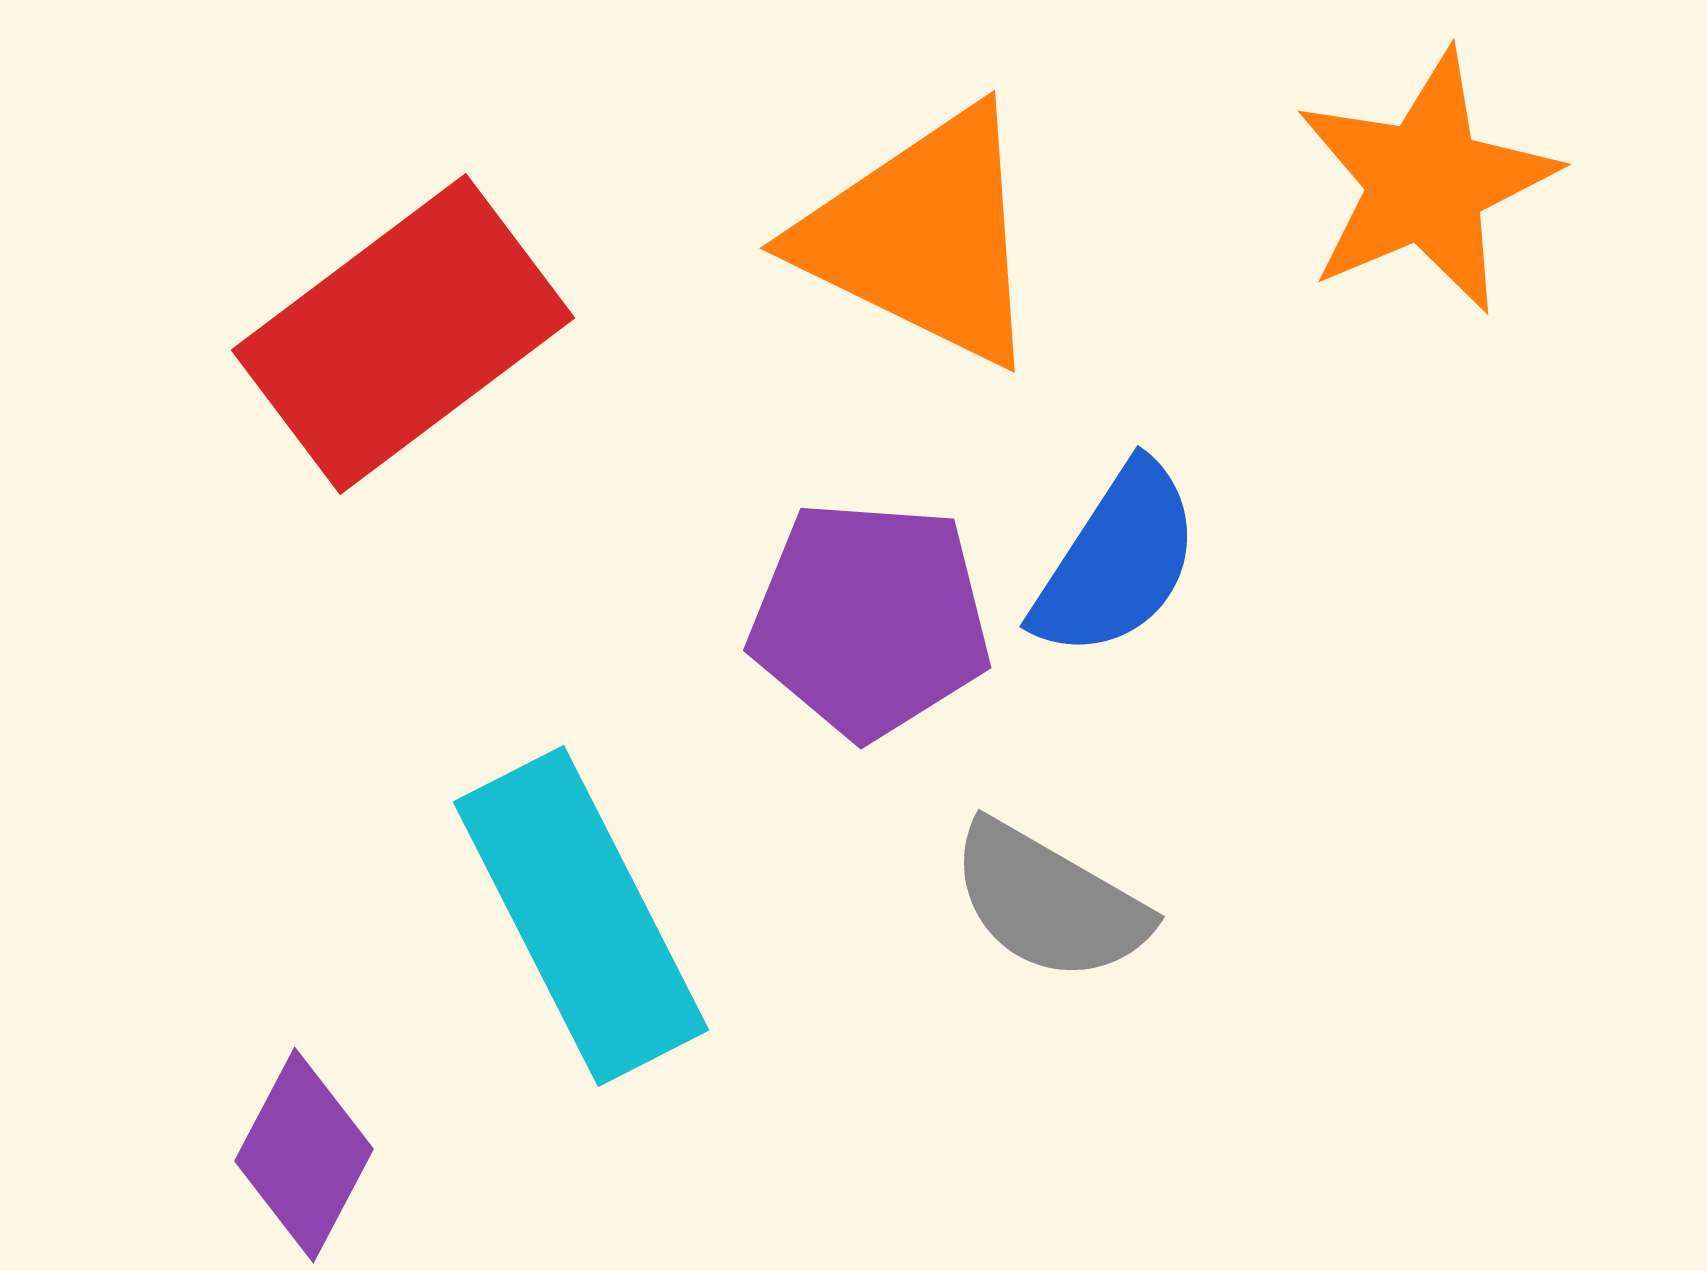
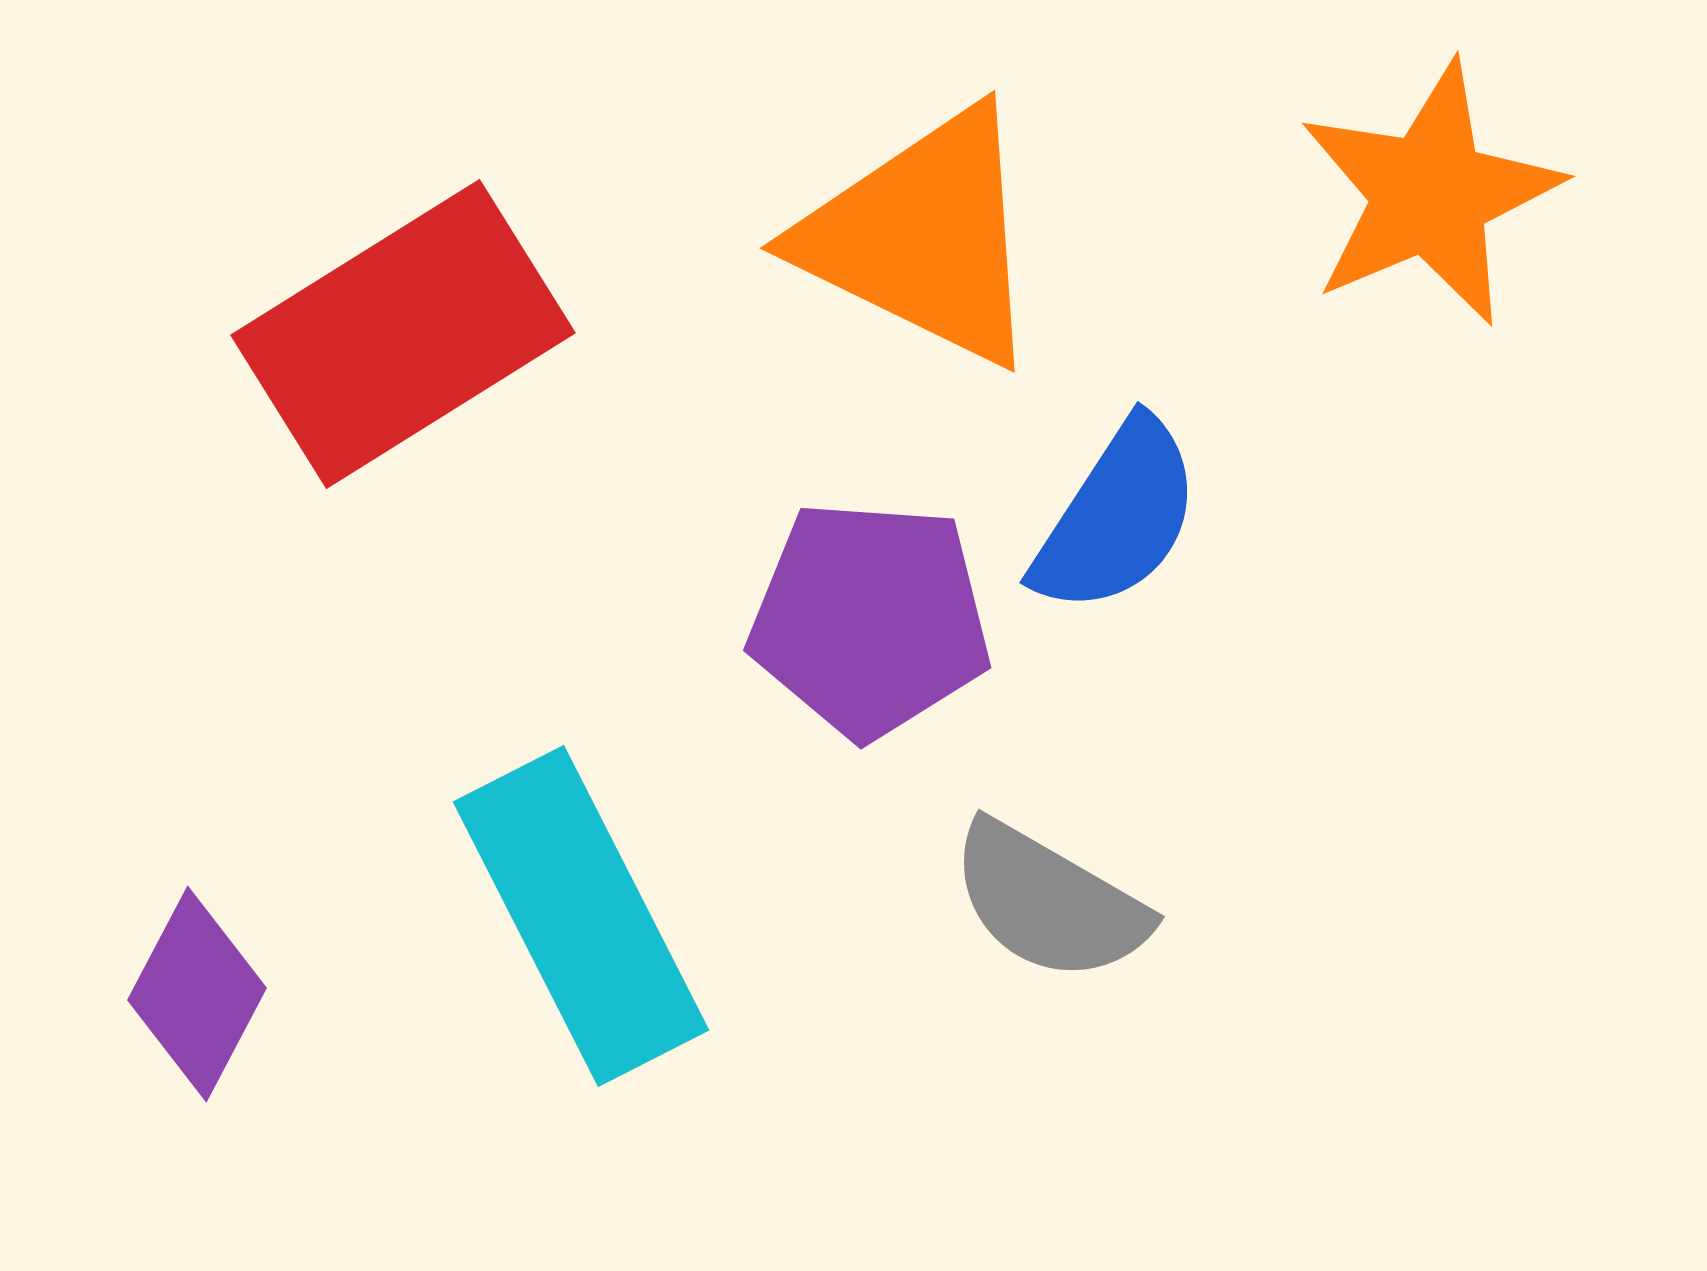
orange star: moved 4 px right, 12 px down
red rectangle: rotated 5 degrees clockwise
blue semicircle: moved 44 px up
purple diamond: moved 107 px left, 161 px up
